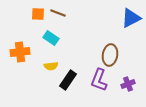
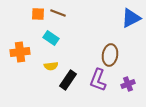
purple L-shape: moved 1 px left
